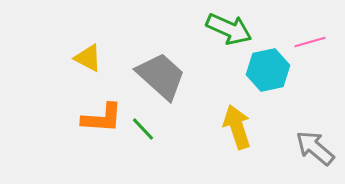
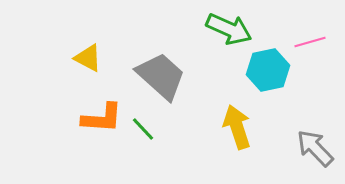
gray arrow: rotated 6 degrees clockwise
